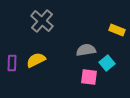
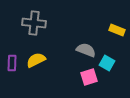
gray cross: moved 8 px left, 2 px down; rotated 35 degrees counterclockwise
gray semicircle: rotated 30 degrees clockwise
cyan square: rotated 21 degrees counterclockwise
pink square: rotated 24 degrees counterclockwise
